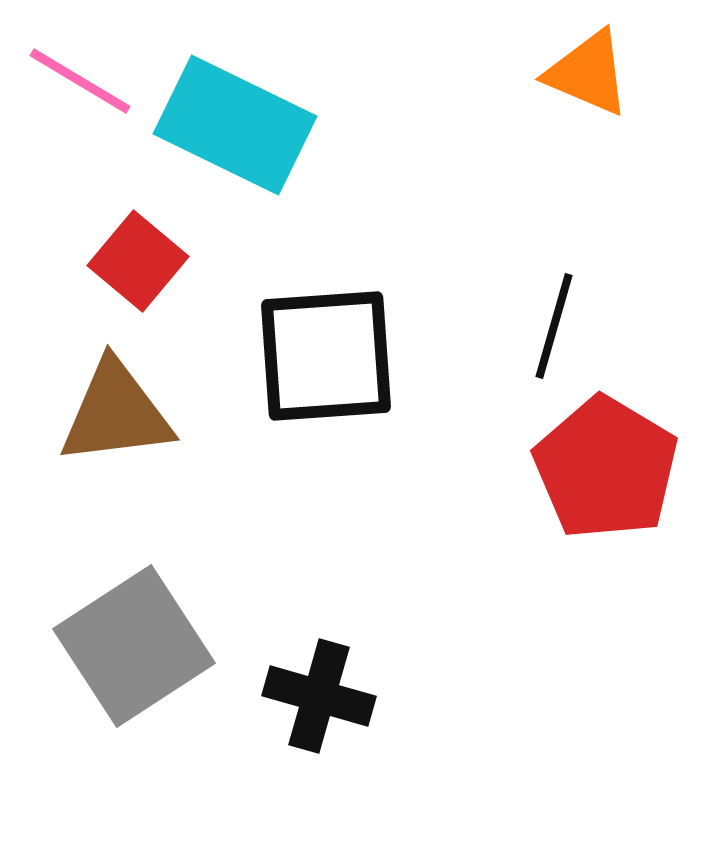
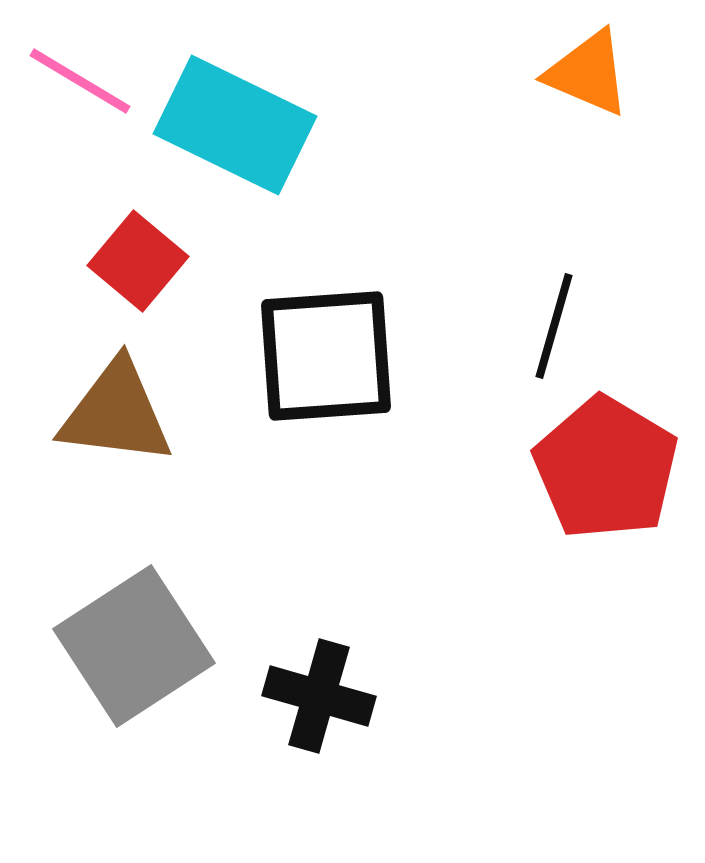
brown triangle: rotated 14 degrees clockwise
